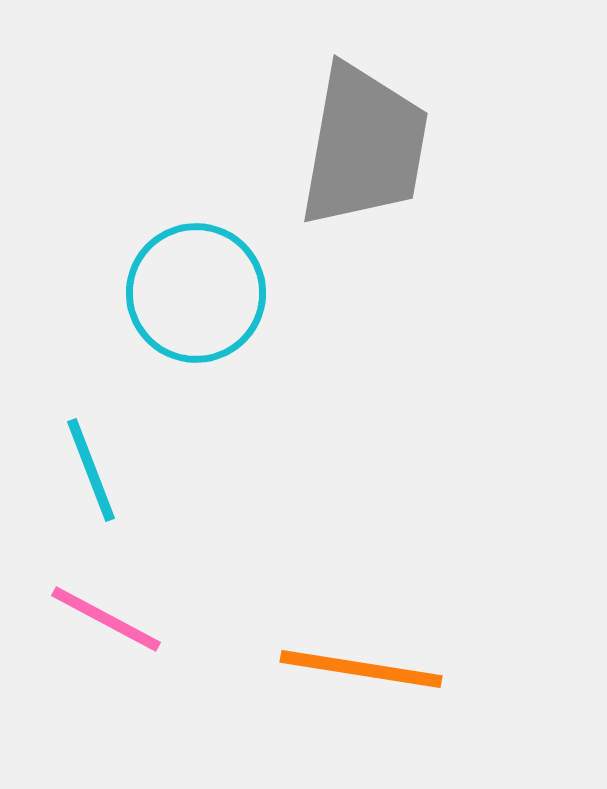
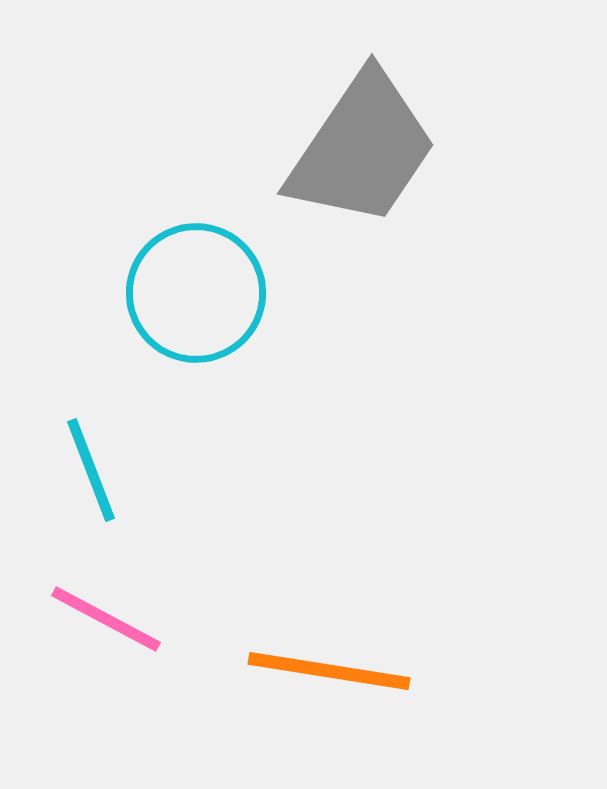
gray trapezoid: moved 2 px left, 3 px down; rotated 24 degrees clockwise
orange line: moved 32 px left, 2 px down
